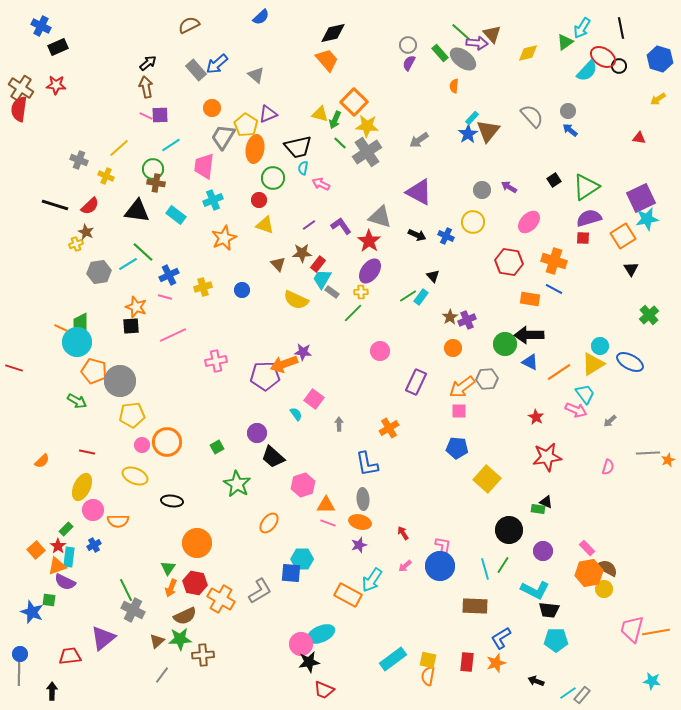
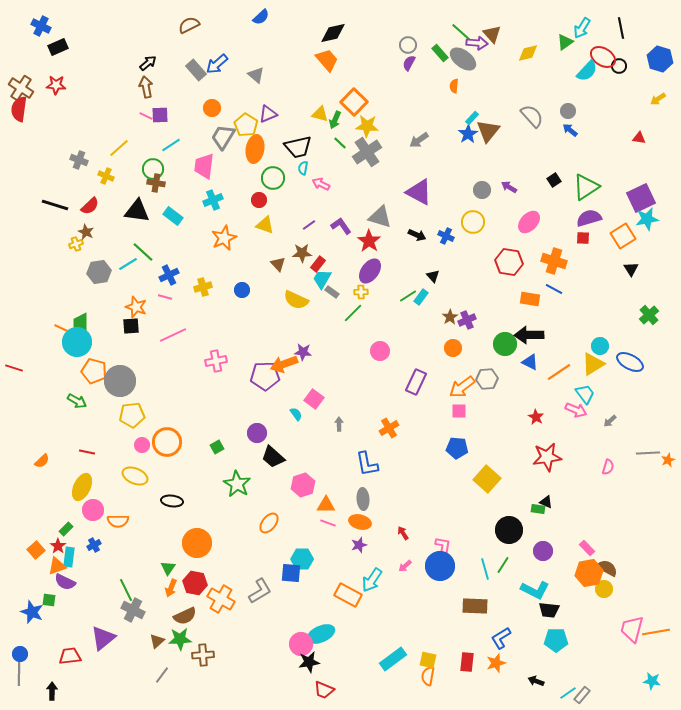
cyan rectangle at (176, 215): moved 3 px left, 1 px down
